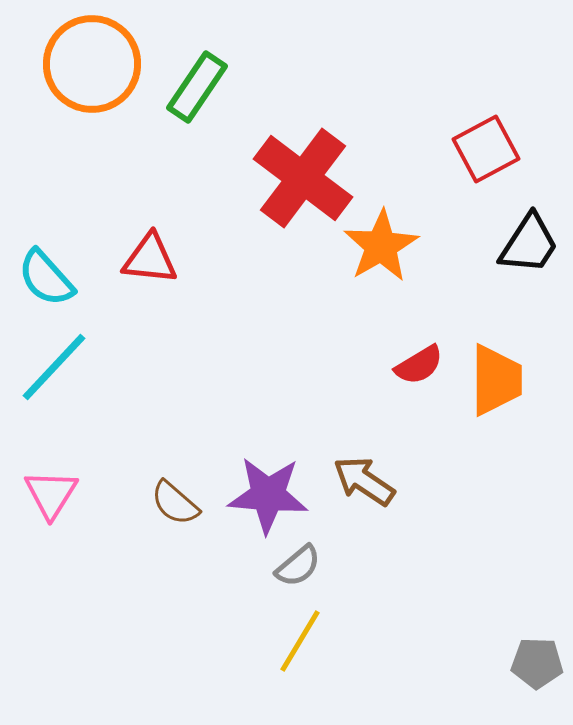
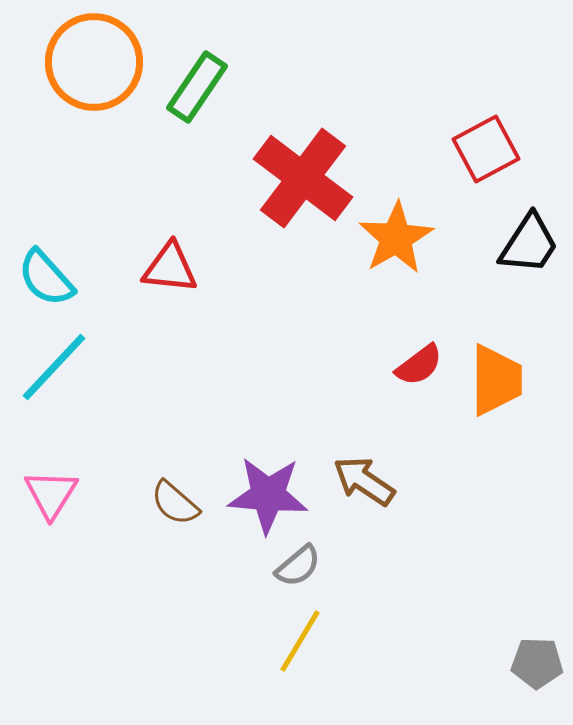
orange circle: moved 2 px right, 2 px up
orange star: moved 15 px right, 8 px up
red triangle: moved 20 px right, 9 px down
red semicircle: rotated 6 degrees counterclockwise
